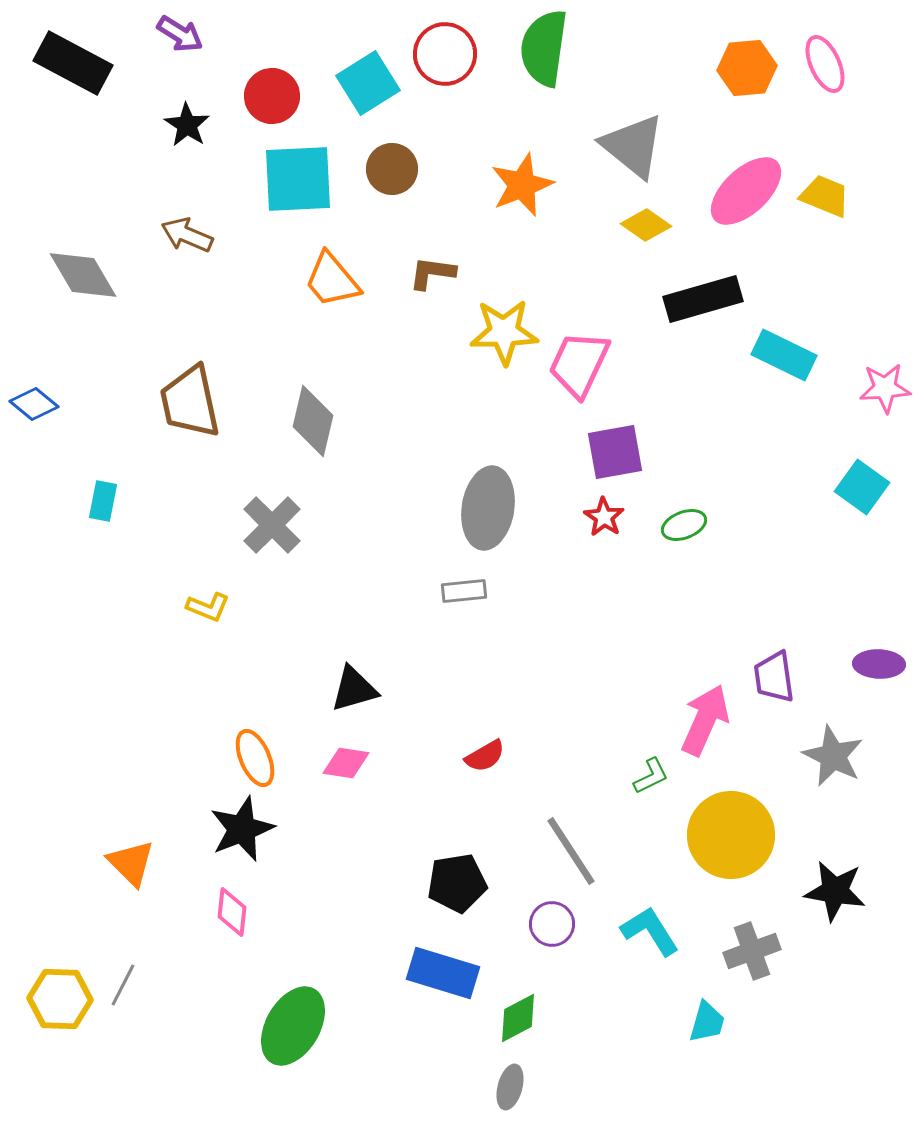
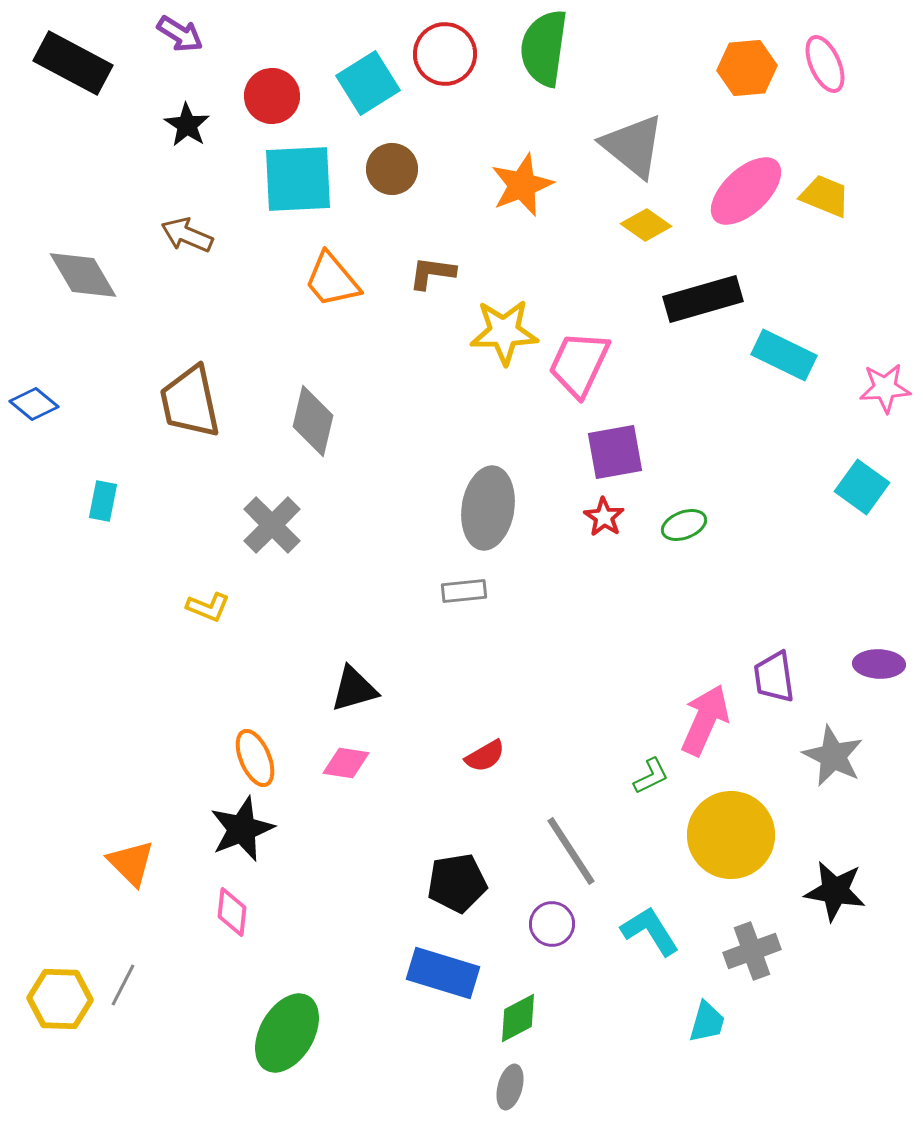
green ellipse at (293, 1026): moved 6 px left, 7 px down
